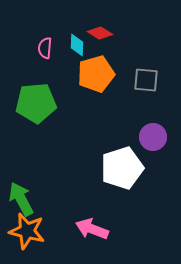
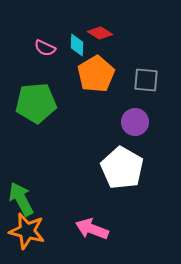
pink semicircle: rotated 70 degrees counterclockwise
orange pentagon: rotated 15 degrees counterclockwise
purple circle: moved 18 px left, 15 px up
white pentagon: rotated 24 degrees counterclockwise
